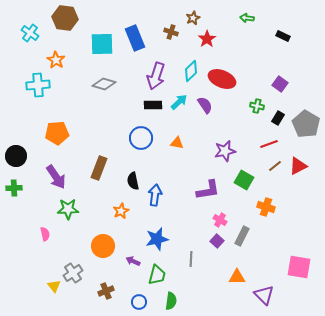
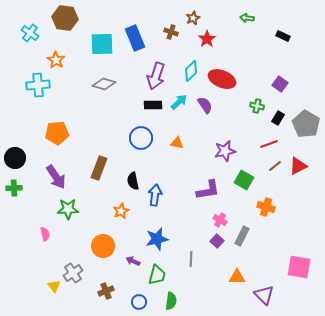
black circle at (16, 156): moved 1 px left, 2 px down
